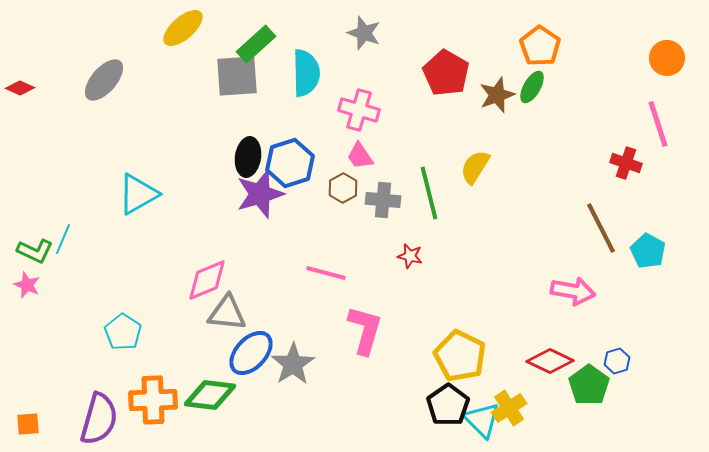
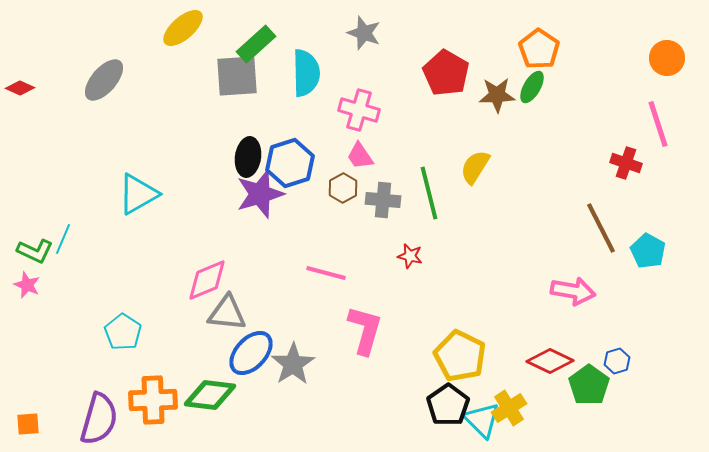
orange pentagon at (540, 46): moved 1 px left, 3 px down
brown star at (497, 95): rotated 18 degrees clockwise
